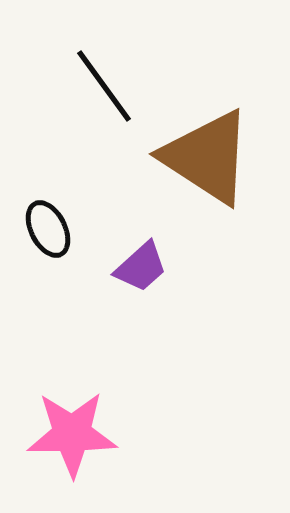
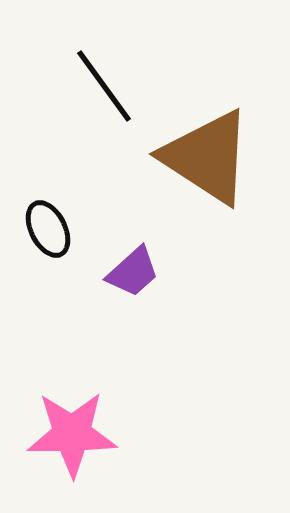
purple trapezoid: moved 8 px left, 5 px down
